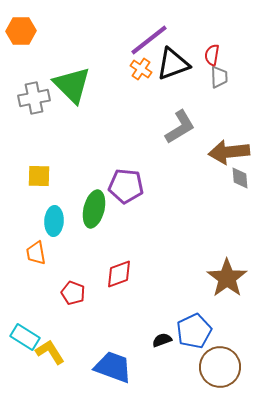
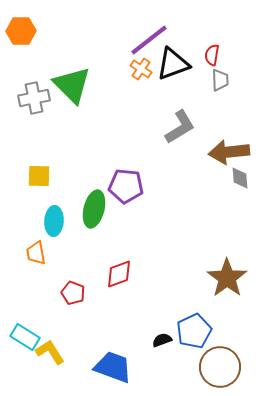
gray trapezoid: moved 1 px right, 3 px down
